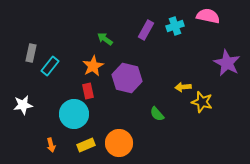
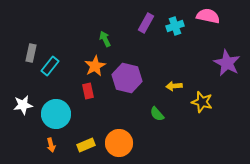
purple rectangle: moved 7 px up
green arrow: rotated 28 degrees clockwise
orange star: moved 2 px right
yellow arrow: moved 9 px left, 1 px up
cyan circle: moved 18 px left
